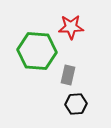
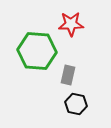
red star: moved 3 px up
black hexagon: rotated 15 degrees clockwise
